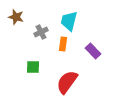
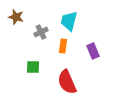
orange rectangle: moved 2 px down
purple rectangle: rotated 21 degrees clockwise
red semicircle: rotated 60 degrees counterclockwise
